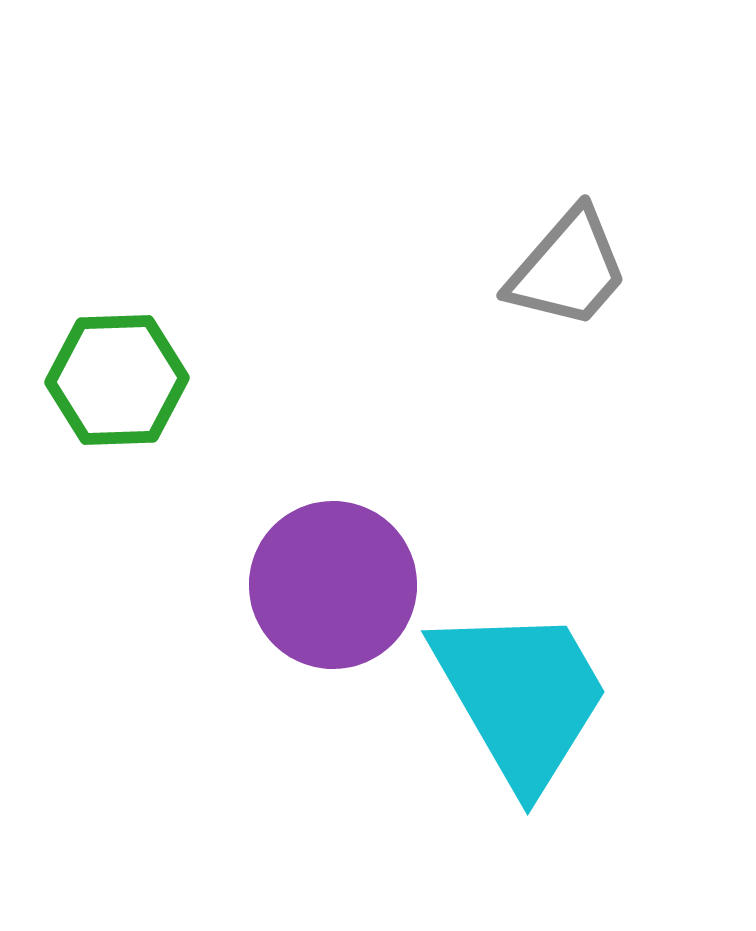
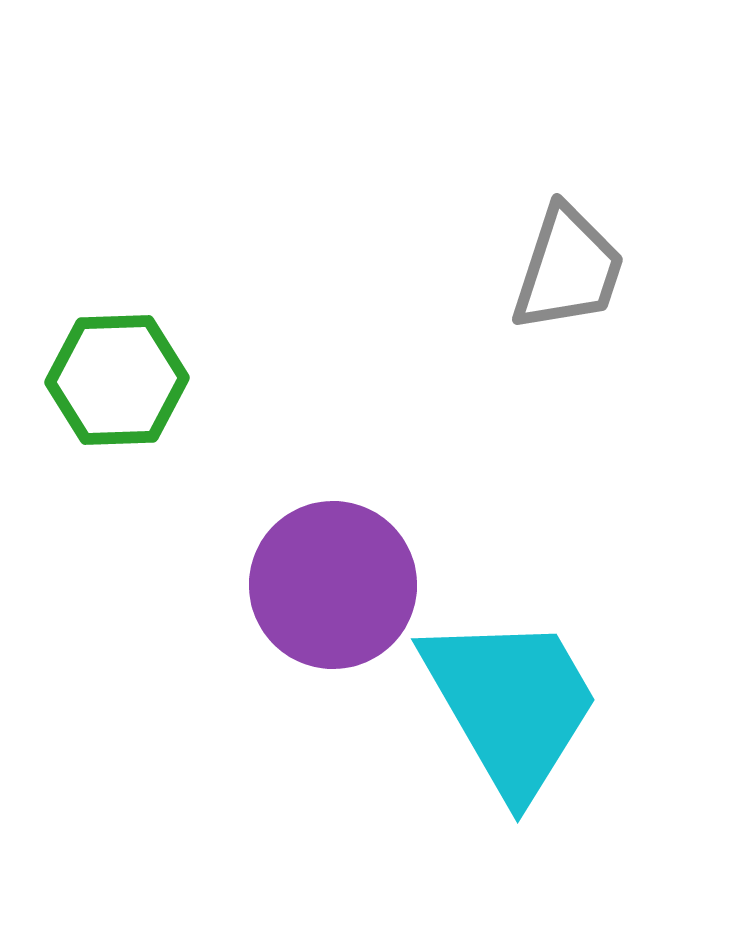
gray trapezoid: rotated 23 degrees counterclockwise
cyan trapezoid: moved 10 px left, 8 px down
